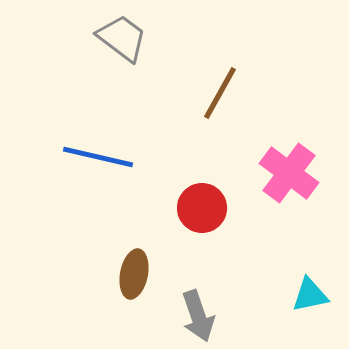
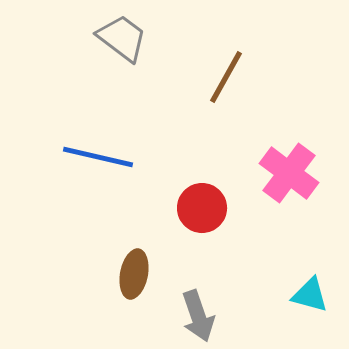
brown line: moved 6 px right, 16 px up
cyan triangle: rotated 27 degrees clockwise
